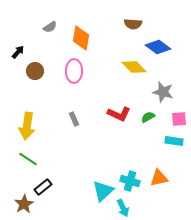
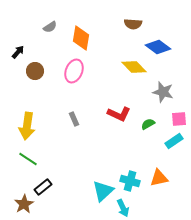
pink ellipse: rotated 20 degrees clockwise
green semicircle: moved 7 px down
cyan rectangle: rotated 42 degrees counterclockwise
